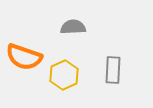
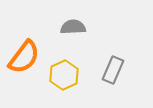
orange semicircle: rotated 72 degrees counterclockwise
gray rectangle: rotated 20 degrees clockwise
